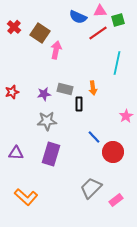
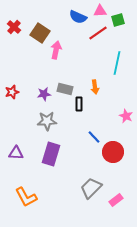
orange arrow: moved 2 px right, 1 px up
pink star: rotated 16 degrees counterclockwise
orange L-shape: rotated 20 degrees clockwise
